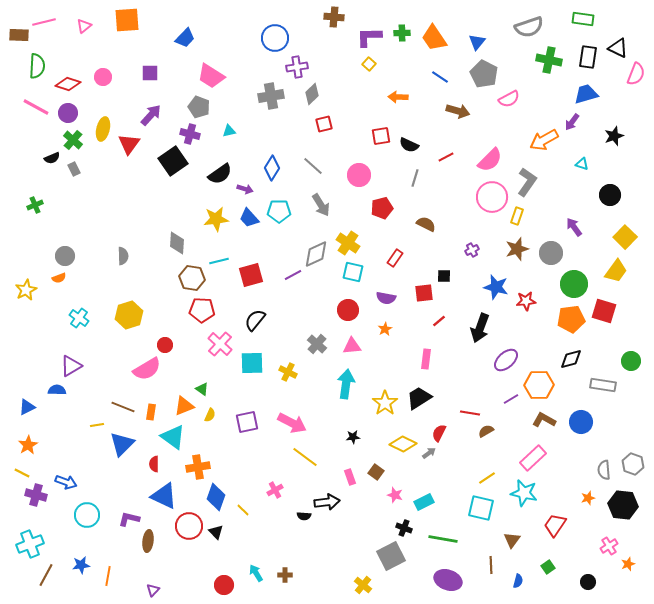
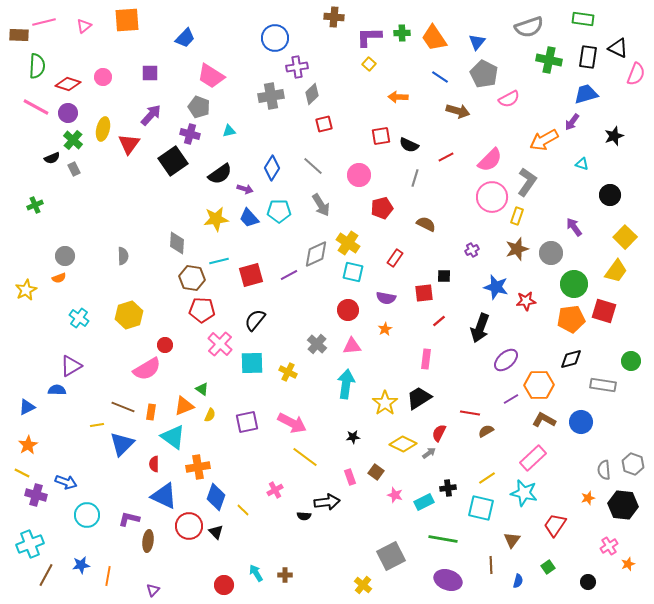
purple line at (293, 275): moved 4 px left
black cross at (404, 528): moved 44 px right, 40 px up; rotated 28 degrees counterclockwise
